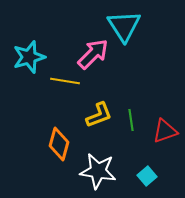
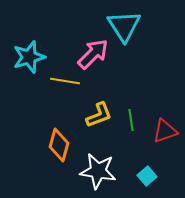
orange diamond: moved 1 px down
